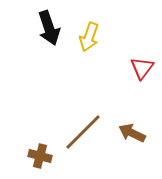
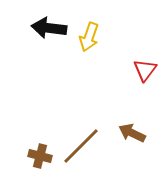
black arrow: rotated 116 degrees clockwise
red triangle: moved 3 px right, 2 px down
brown line: moved 2 px left, 14 px down
